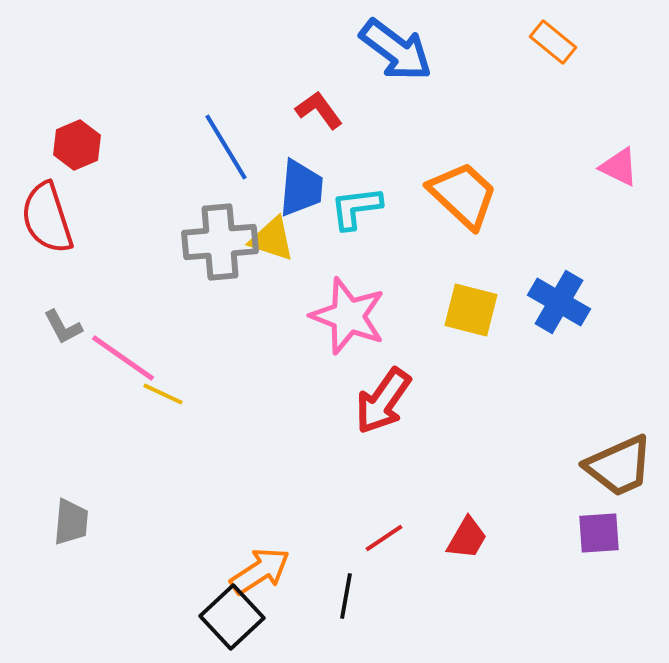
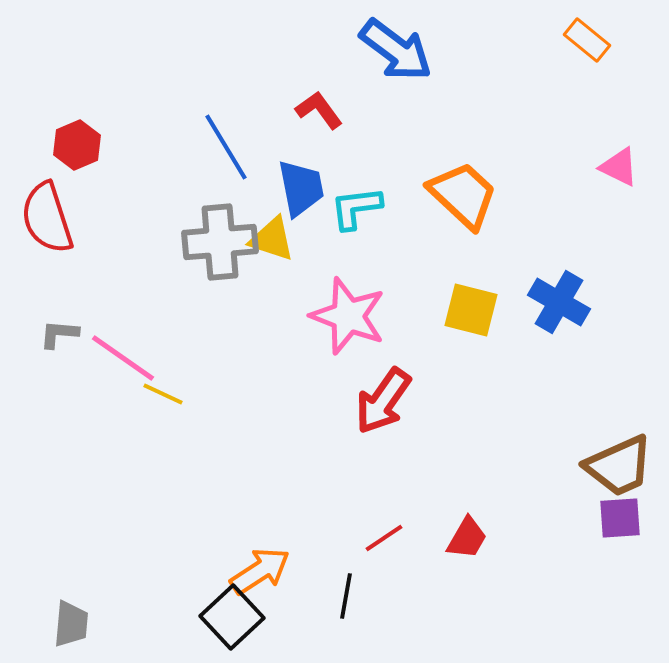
orange rectangle: moved 34 px right, 2 px up
blue trapezoid: rotated 16 degrees counterclockwise
gray L-shape: moved 4 px left, 7 px down; rotated 123 degrees clockwise
gray trapezoid: moved 102 px down
purple square: moved 21 px right, 15 px up
